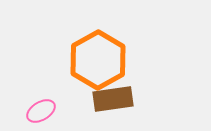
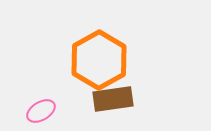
orange hexagon: moved 1 px right
